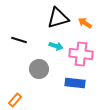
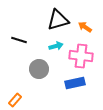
black triangle: moved 2 px down
orange arrow: moved 4 px down
cyan arrow: rotated 32 degrees counterclockwise
pink cross: moved 2 px down
blue rectangle: rotated 18 degrees counterclockwise
